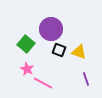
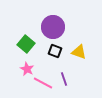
purple circle: moved 2 px right, 2 px up
black square: moved 4 px left, 1 px down
purple line: moved 22 px left
